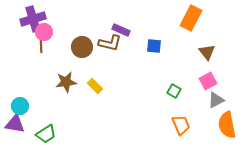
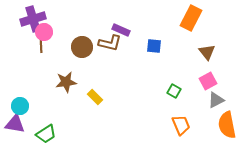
yellow rectangle: moved 11 px down
